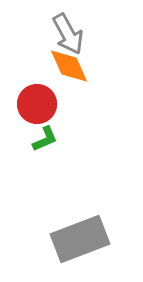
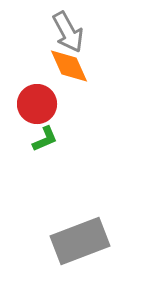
gray arrow: moved 2 px up
gray rectangle: moved 2 px down
